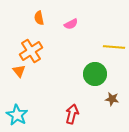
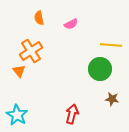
yellow line: moved 3 px left, 2 px up
green circle: moved 5 px right, 5 px up
